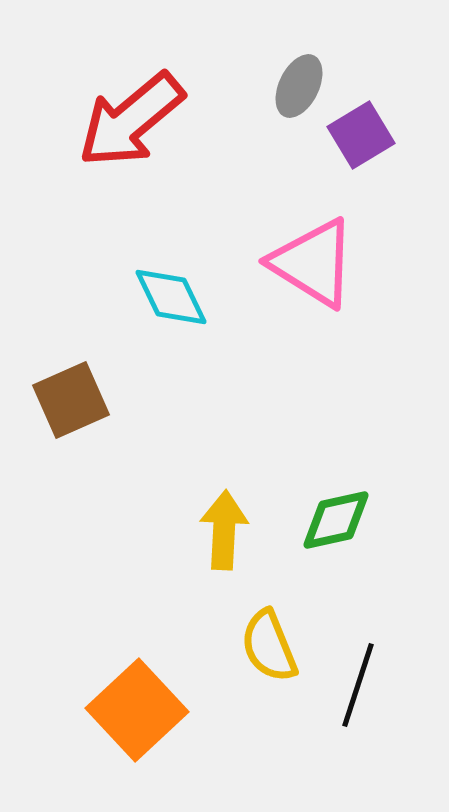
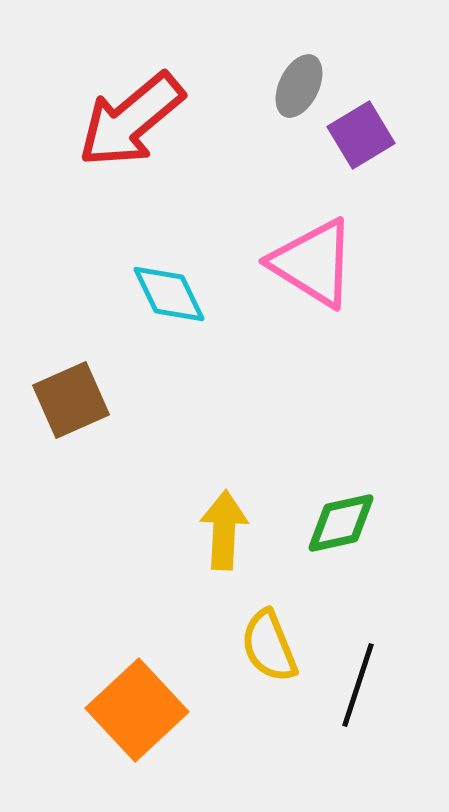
cyan diamond: moved 2 px left, 3 px up
green diamond: moved 5 px right, 3 px down
